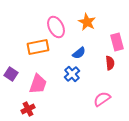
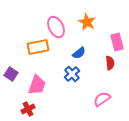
pink trapezoid: moved 1 px left, 1 px down
